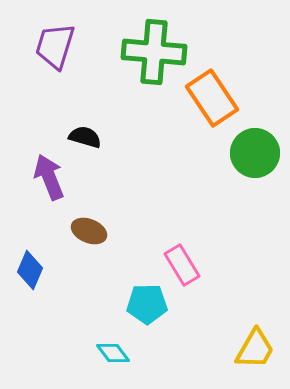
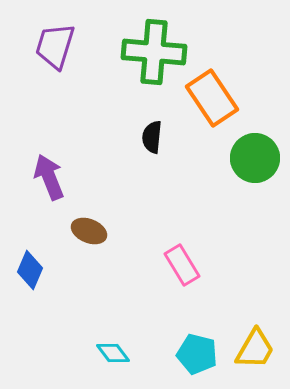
black semicircle: moved 67 px right; rotated 100 degrees counterclockwise
green circle: moved 5 px down
cyan pentagon: moved 50 px right, 50 px down; rotated 15 degrees clockwise
